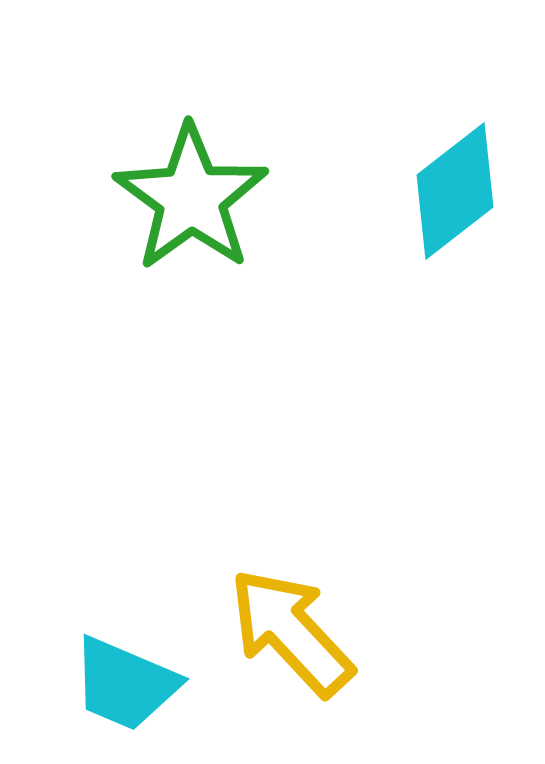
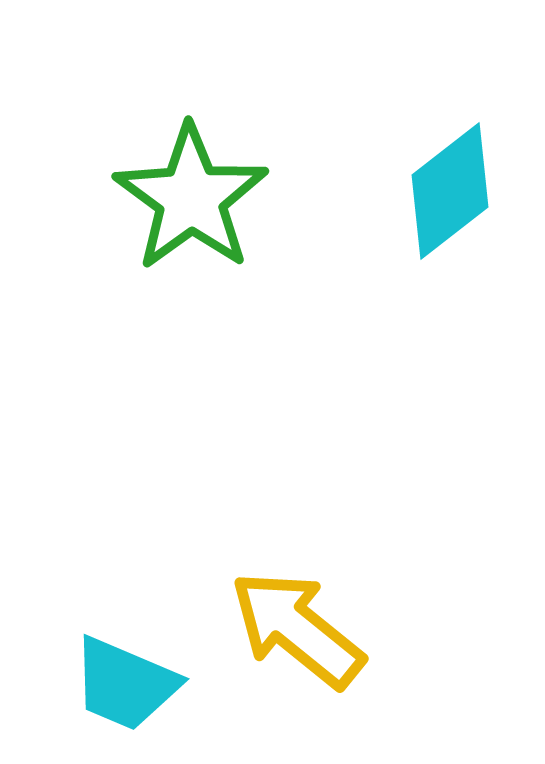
cyan diamond: moved 5 px left
yellow arrow: moved 6 px right, 3 px up; rotated 8 degrees counterclockwise
